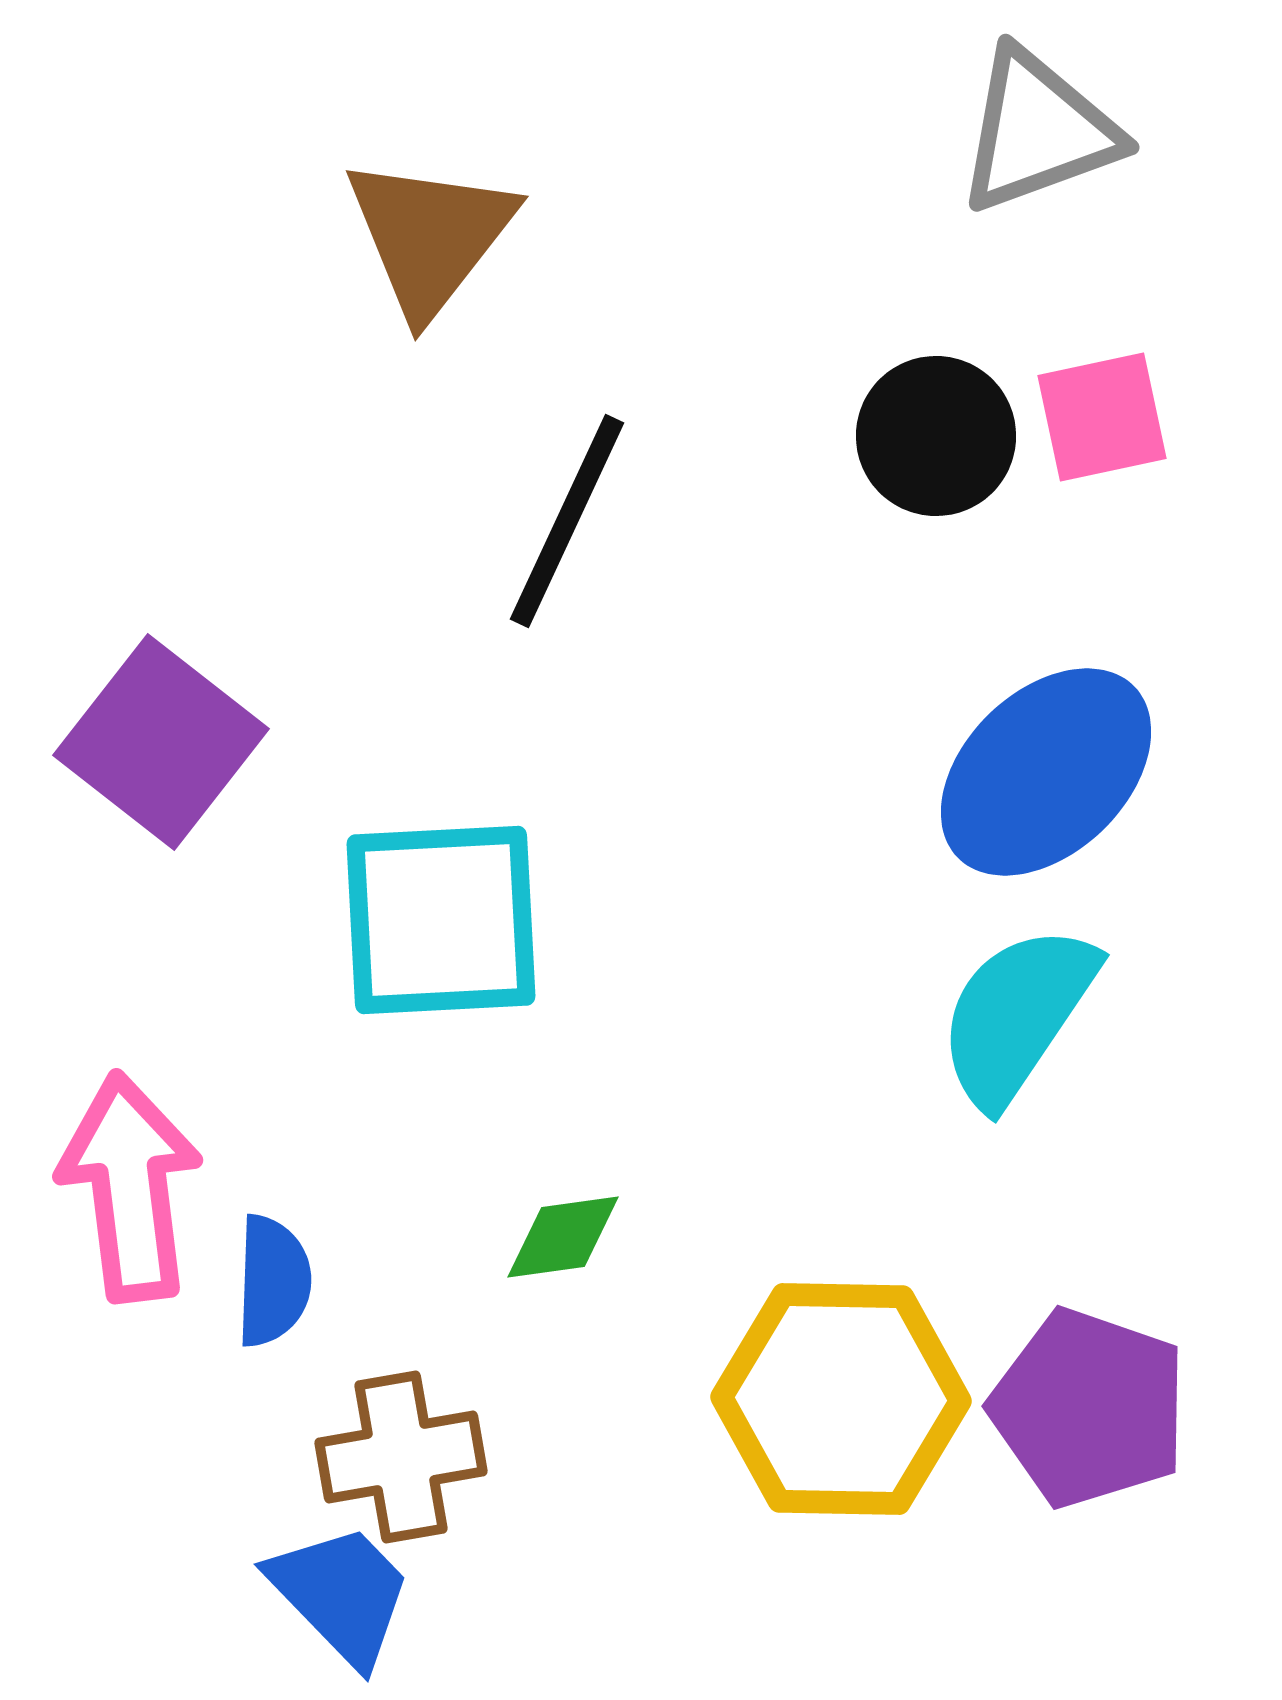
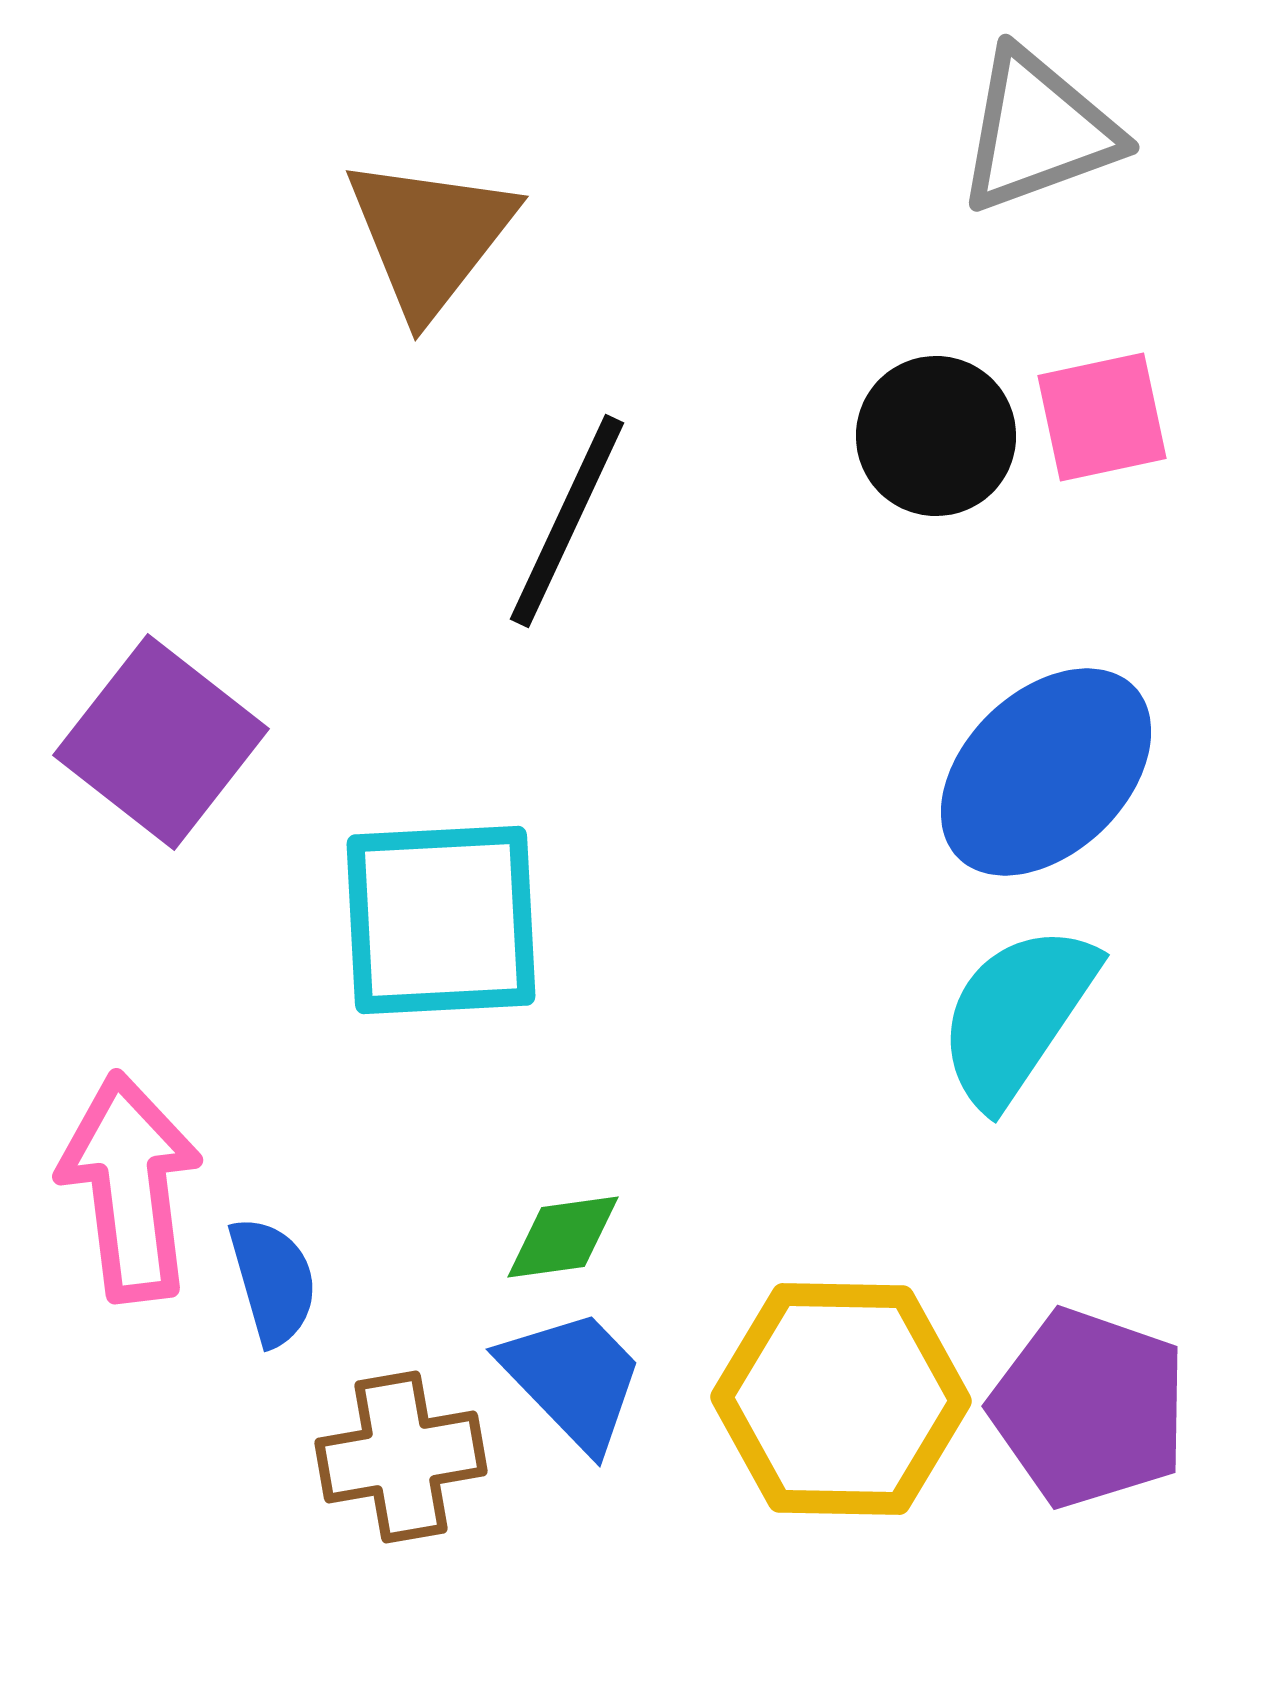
blue semicircle: rotated 18 degrees counterclockwise
blue trapezoid: moved 232 px right, 215 px up
